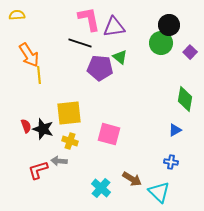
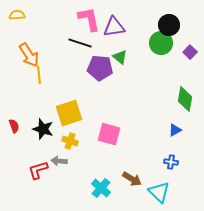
yellow square: rotated 12 degrees counterclockwise
red semicircle: moved 12 px left
